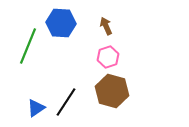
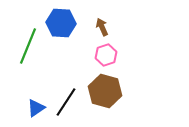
brown arrow: moved 4 px left, 1 px down
pink hexagon: moved 2 px left, 2 px up
brown hexagon: moved 7 px left
